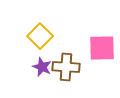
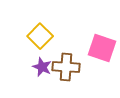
pink square: rotated 20 degrees clockwise
